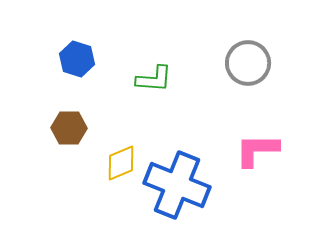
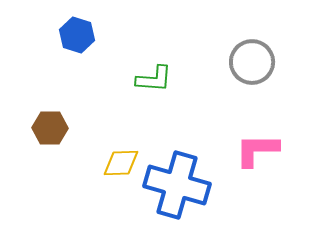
blue hexagon: moved 24 px up
gray circle: moved 4 px right, 1 px up
brown hexagon: moved 19 px left
yellow diamond: rotated 21 degrees clockwise
blue cross: rotated 6 degrees counterclockwise
